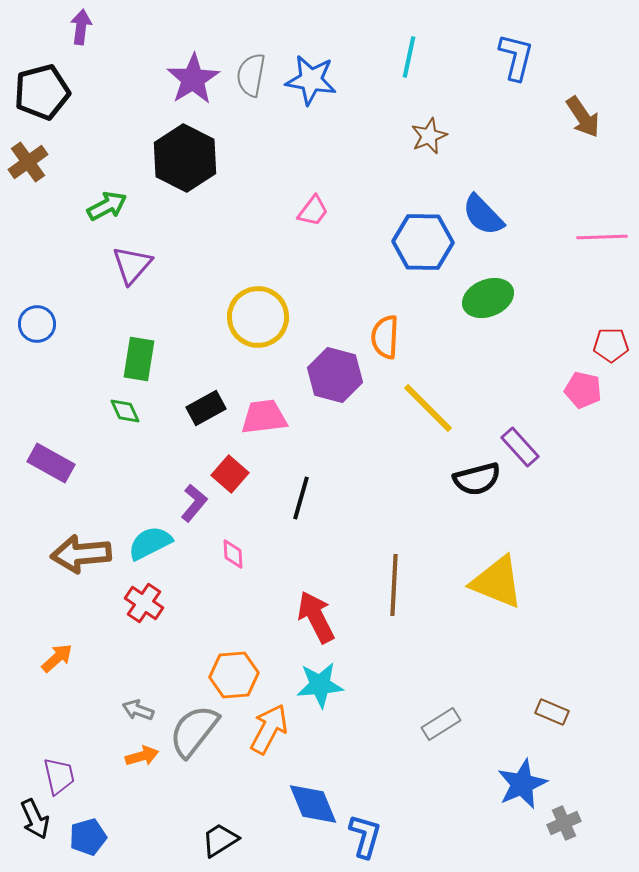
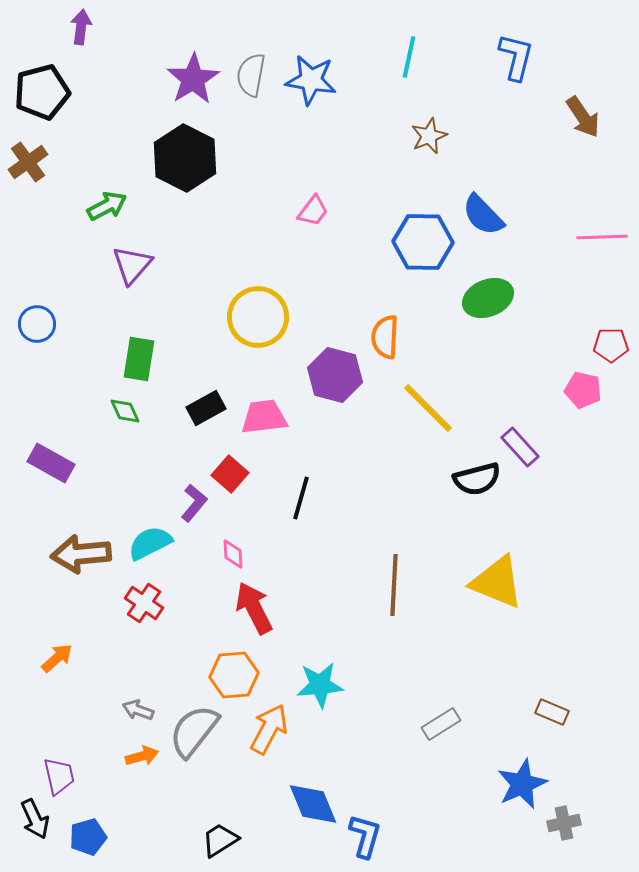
red arrow at (316, 617): moved 62 px left, 9 px up
gray cross at (564, 823): rotated 12 degrees clockwise
